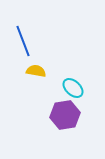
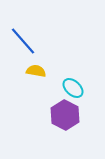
blue line: rotated 20 degrees counterclockwise
purple hexagon: rotated 24 degrees counterclockwise
